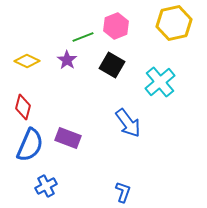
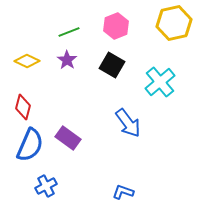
green line: moved 14 px left, 5 px up
purple rectangle: rotated 15 degrees clockwise
blue L-shape: rotated 90 degrees counterclockwise
